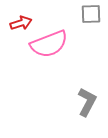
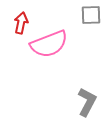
gray square: moved 1 px down
red arrow: rotated 60 degrees counterclockwise
